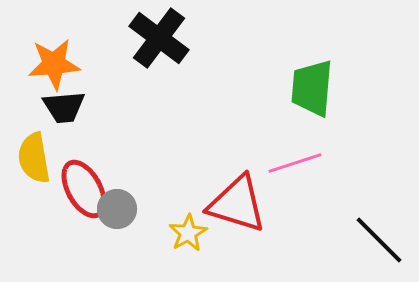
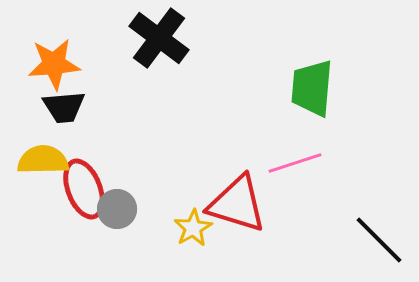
yellow semicircle: moved 9 px right, 2 px down; rotated 99 degrees clockwise
red ellipse: rotated 8 degrees clockwise
yellow star: moved 5 px right, 5 px up
